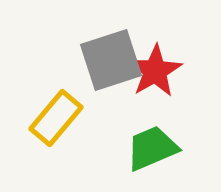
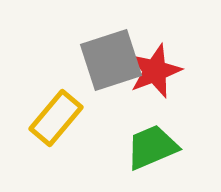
red star: rotated 10 degrees clockwise
green trapezoid: moved 1 px up
